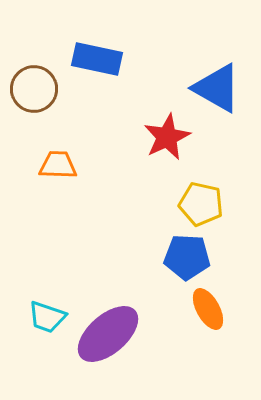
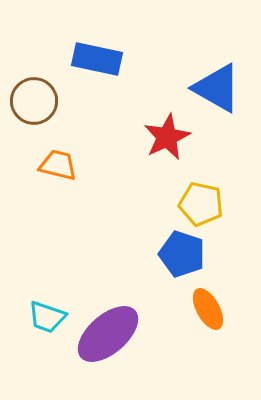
brown circle: moved 12 px down
orange trapezoid: rotated 12 degrees clockwise
blue pentagon: moved 5 px left, 3 px up; rotated 15 degrees clockwise
